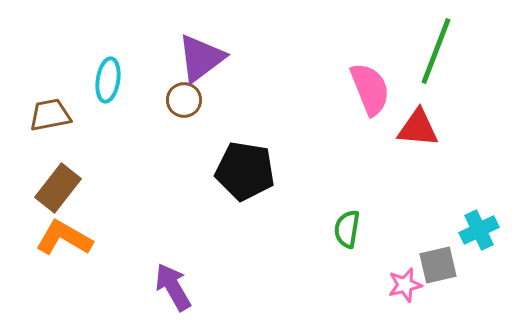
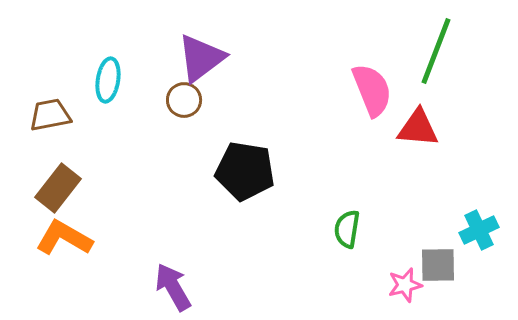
pink semicircle: moved 2 px right, 1 px down
gray square: rotated 12 degrees clockwise
